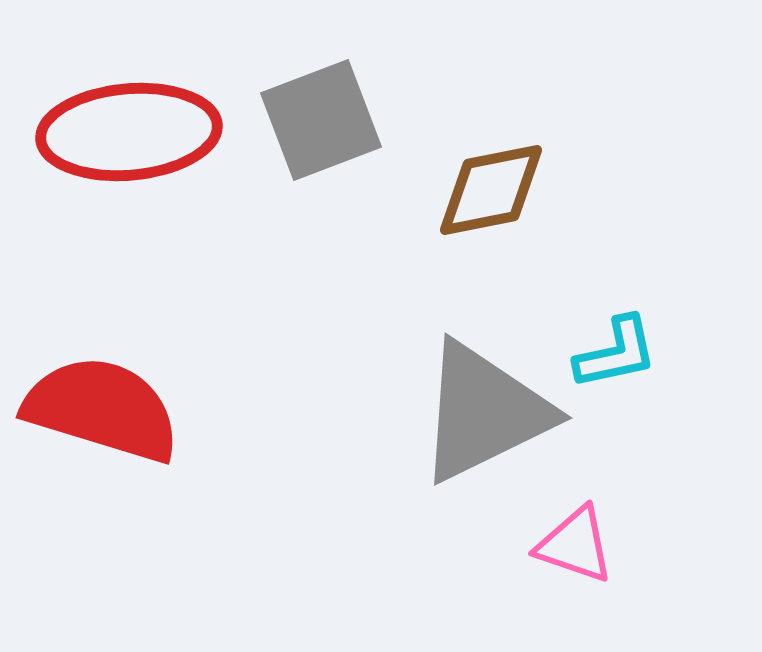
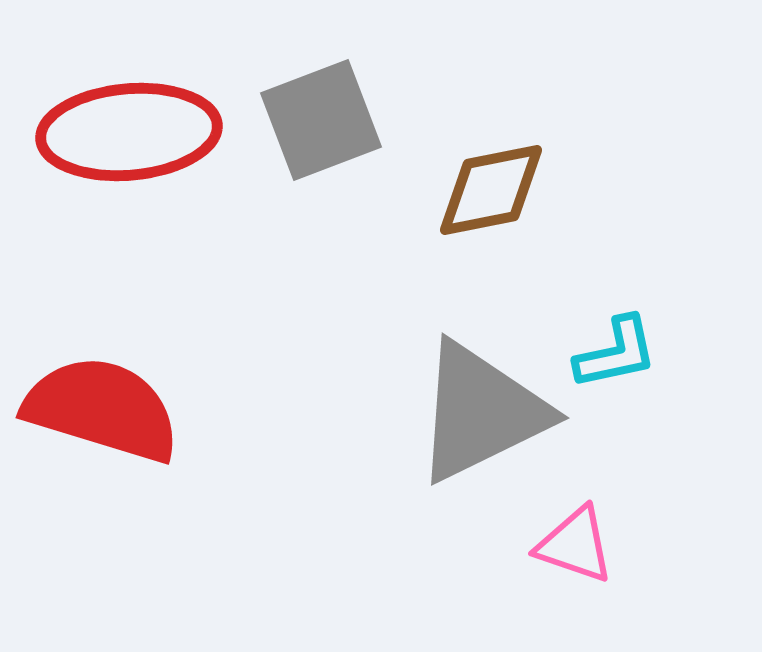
gray triangle: moved 3 px left
